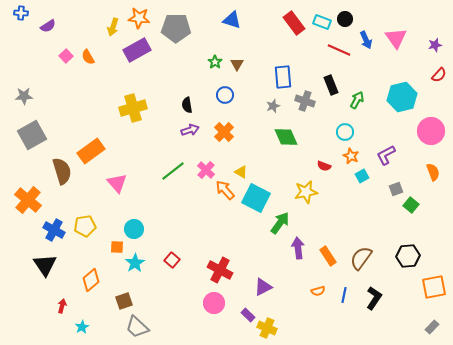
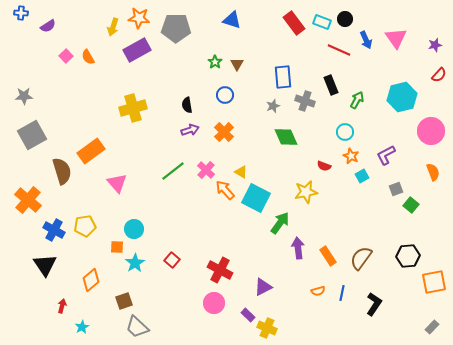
orange square at (434, 287): moved 5 px up
blue line at (344, 295): moved 2 px left, 2 px up
black L-shape at (374, 298): moved 6 px down
